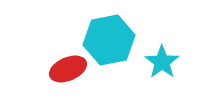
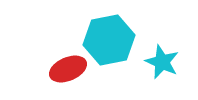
cyan star: rotated 12 degrees counterclockwise
